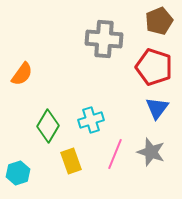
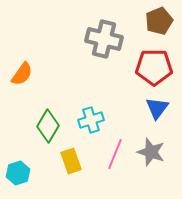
gray cross: rotated 9 degrees clockwise
red pentagon: rotated 18 degrees counterclockwise
